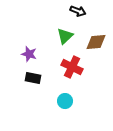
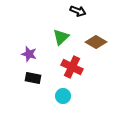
green triangle: moved 4 px left, 1 px down
brown diamond: rotated 35 degrees clockwise
cyan circle: moved 2 px left, 5 px up
